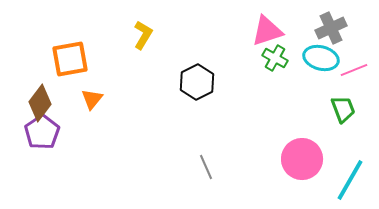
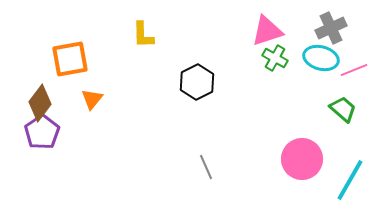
yellow L-shape: rotated 148 degrees clockwise
green trapezoid: rotated 28 degrees counterclockwise
